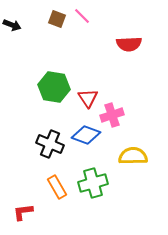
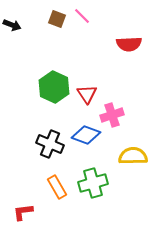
green hexagon: rotated 16 degrees clockwise
red triangle: moved 1 px left, 4 px up
